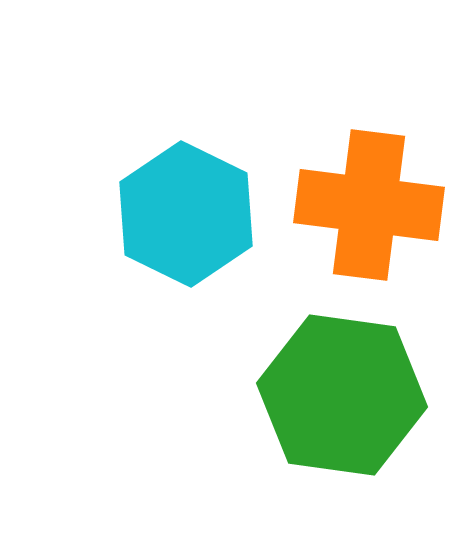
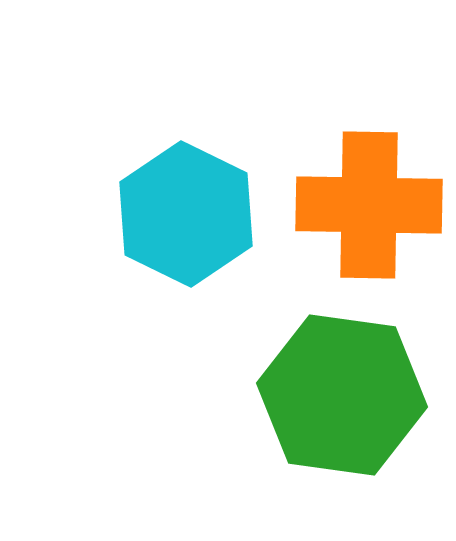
orange cross: rotated 6 degrees counterclockwise
